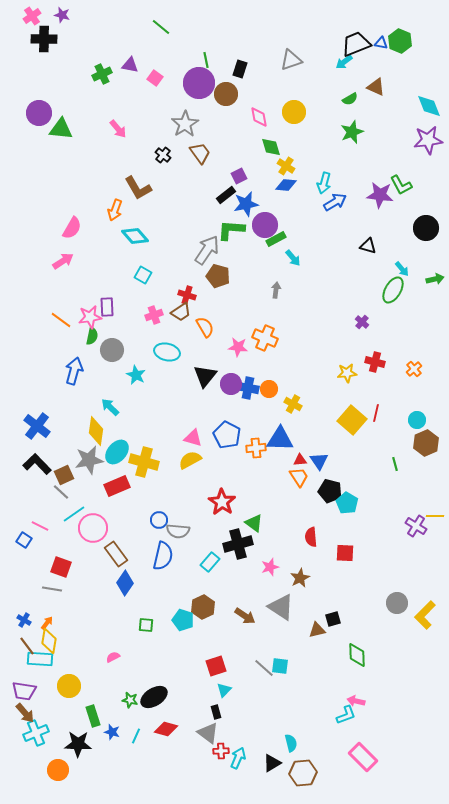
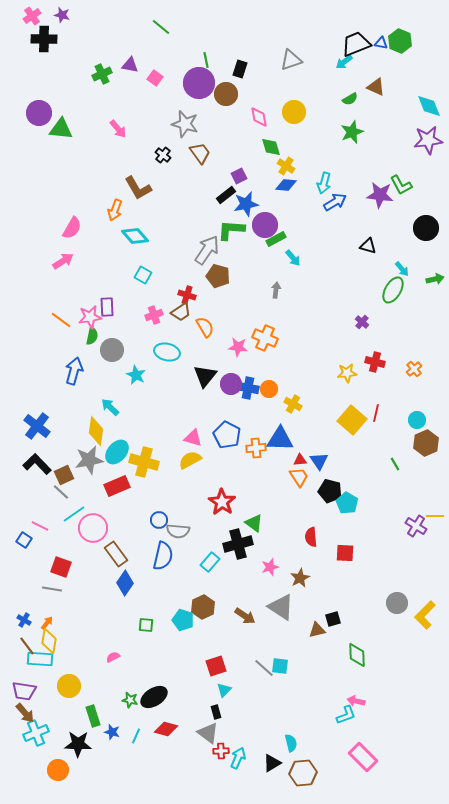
gray star at (185, 124): rotated 24 degrees counterclockwise
green line at (395, 464): rotated 16 degrees counterclockwise
